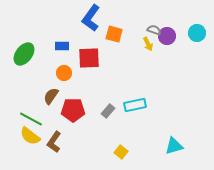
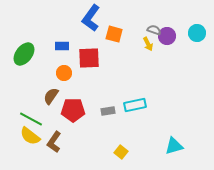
gray rectangle: rotated 40 degrees clockwise
